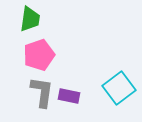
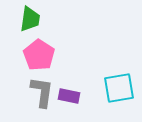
pink pentagon: rotated 20 degrees counterclockwise
cyan square: rotated 28 degrees clockwise
